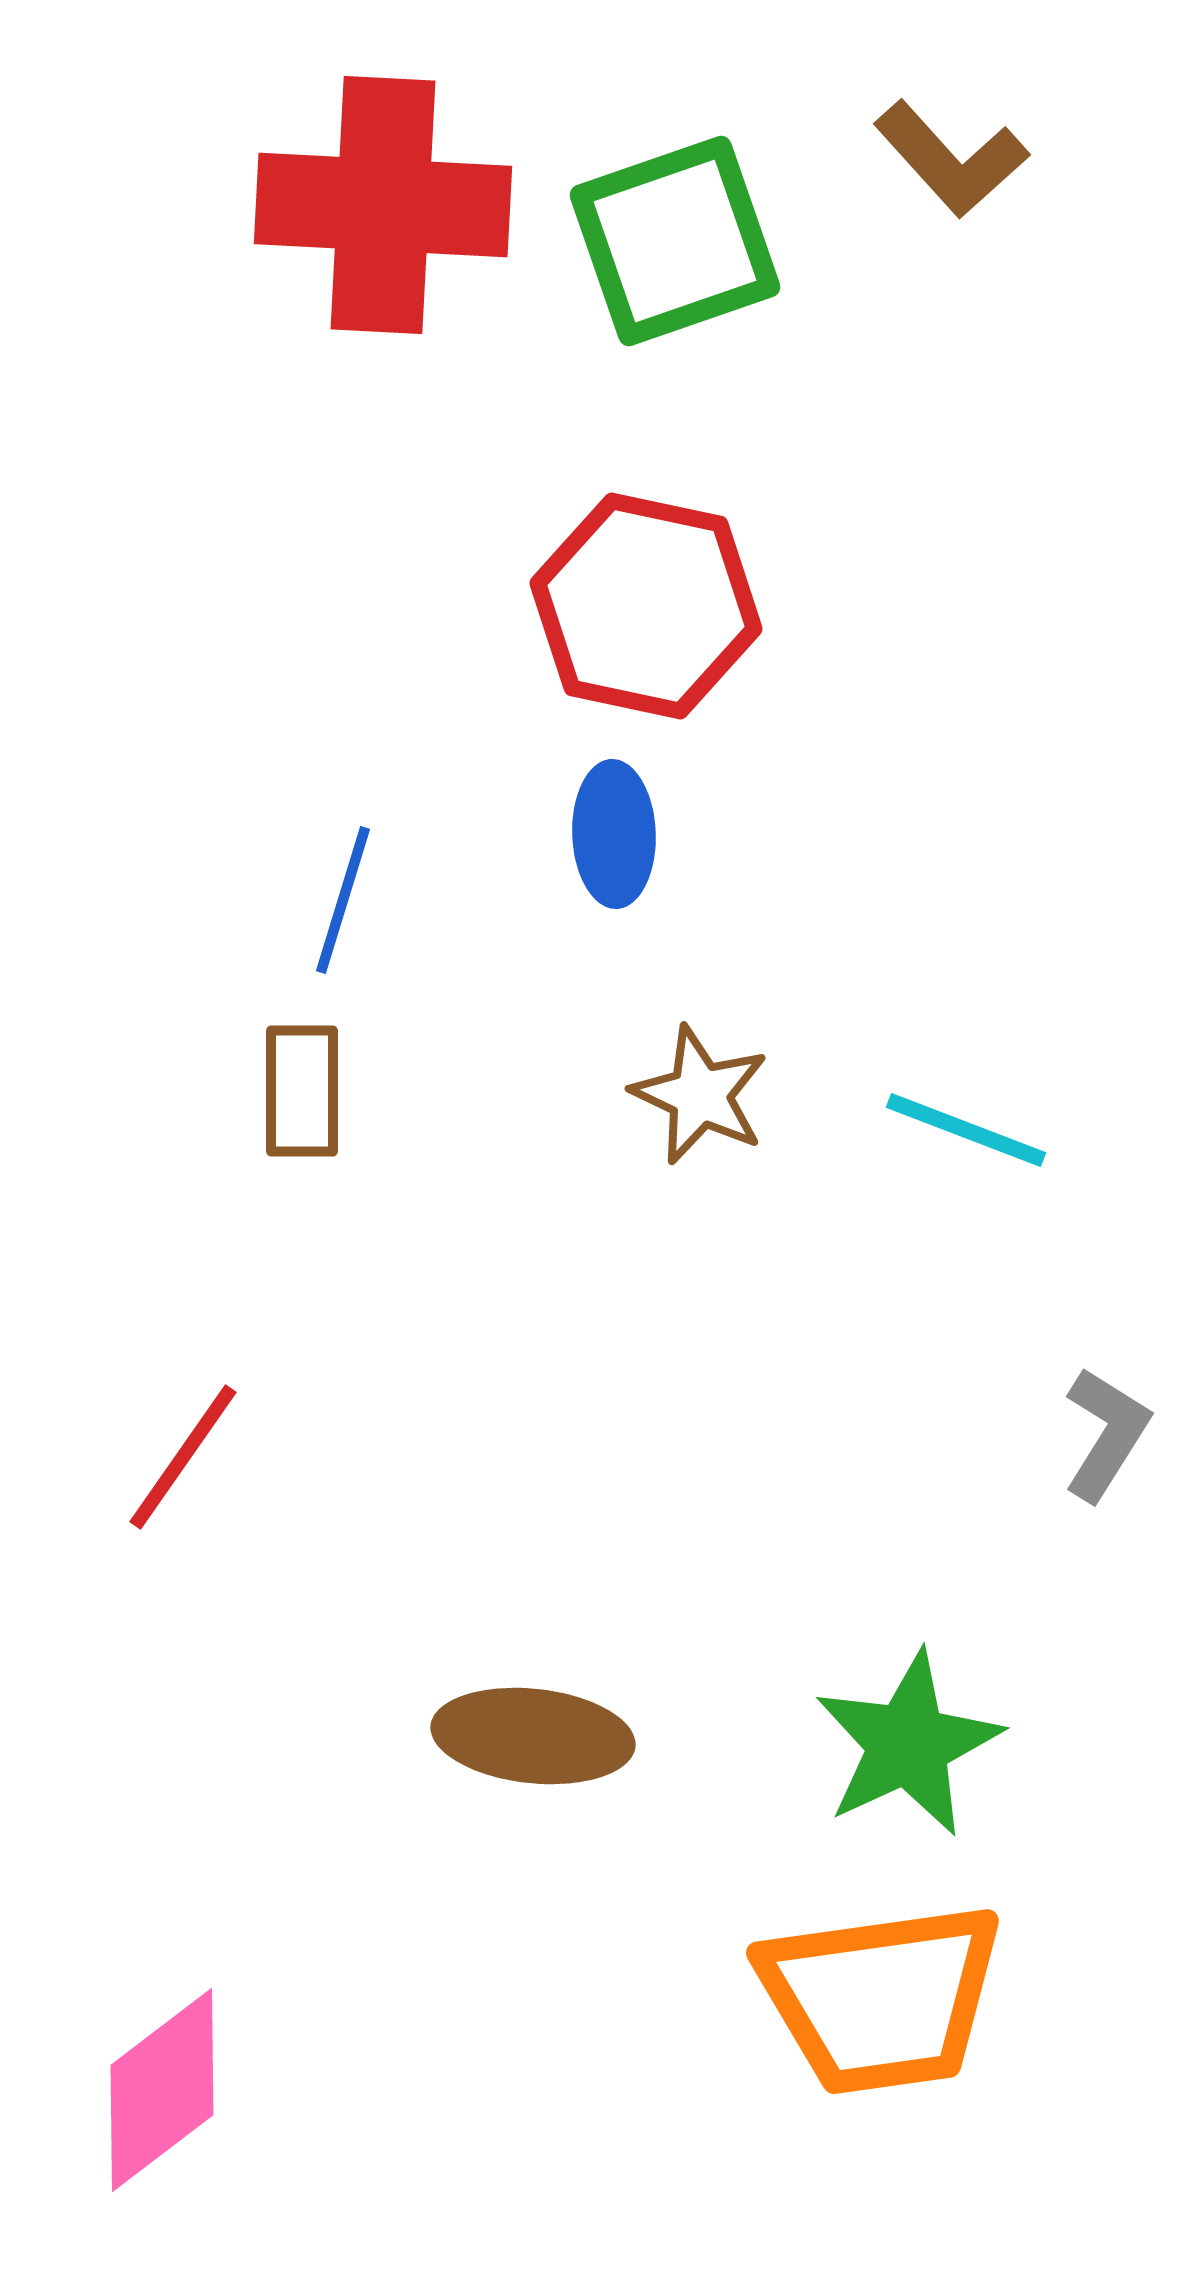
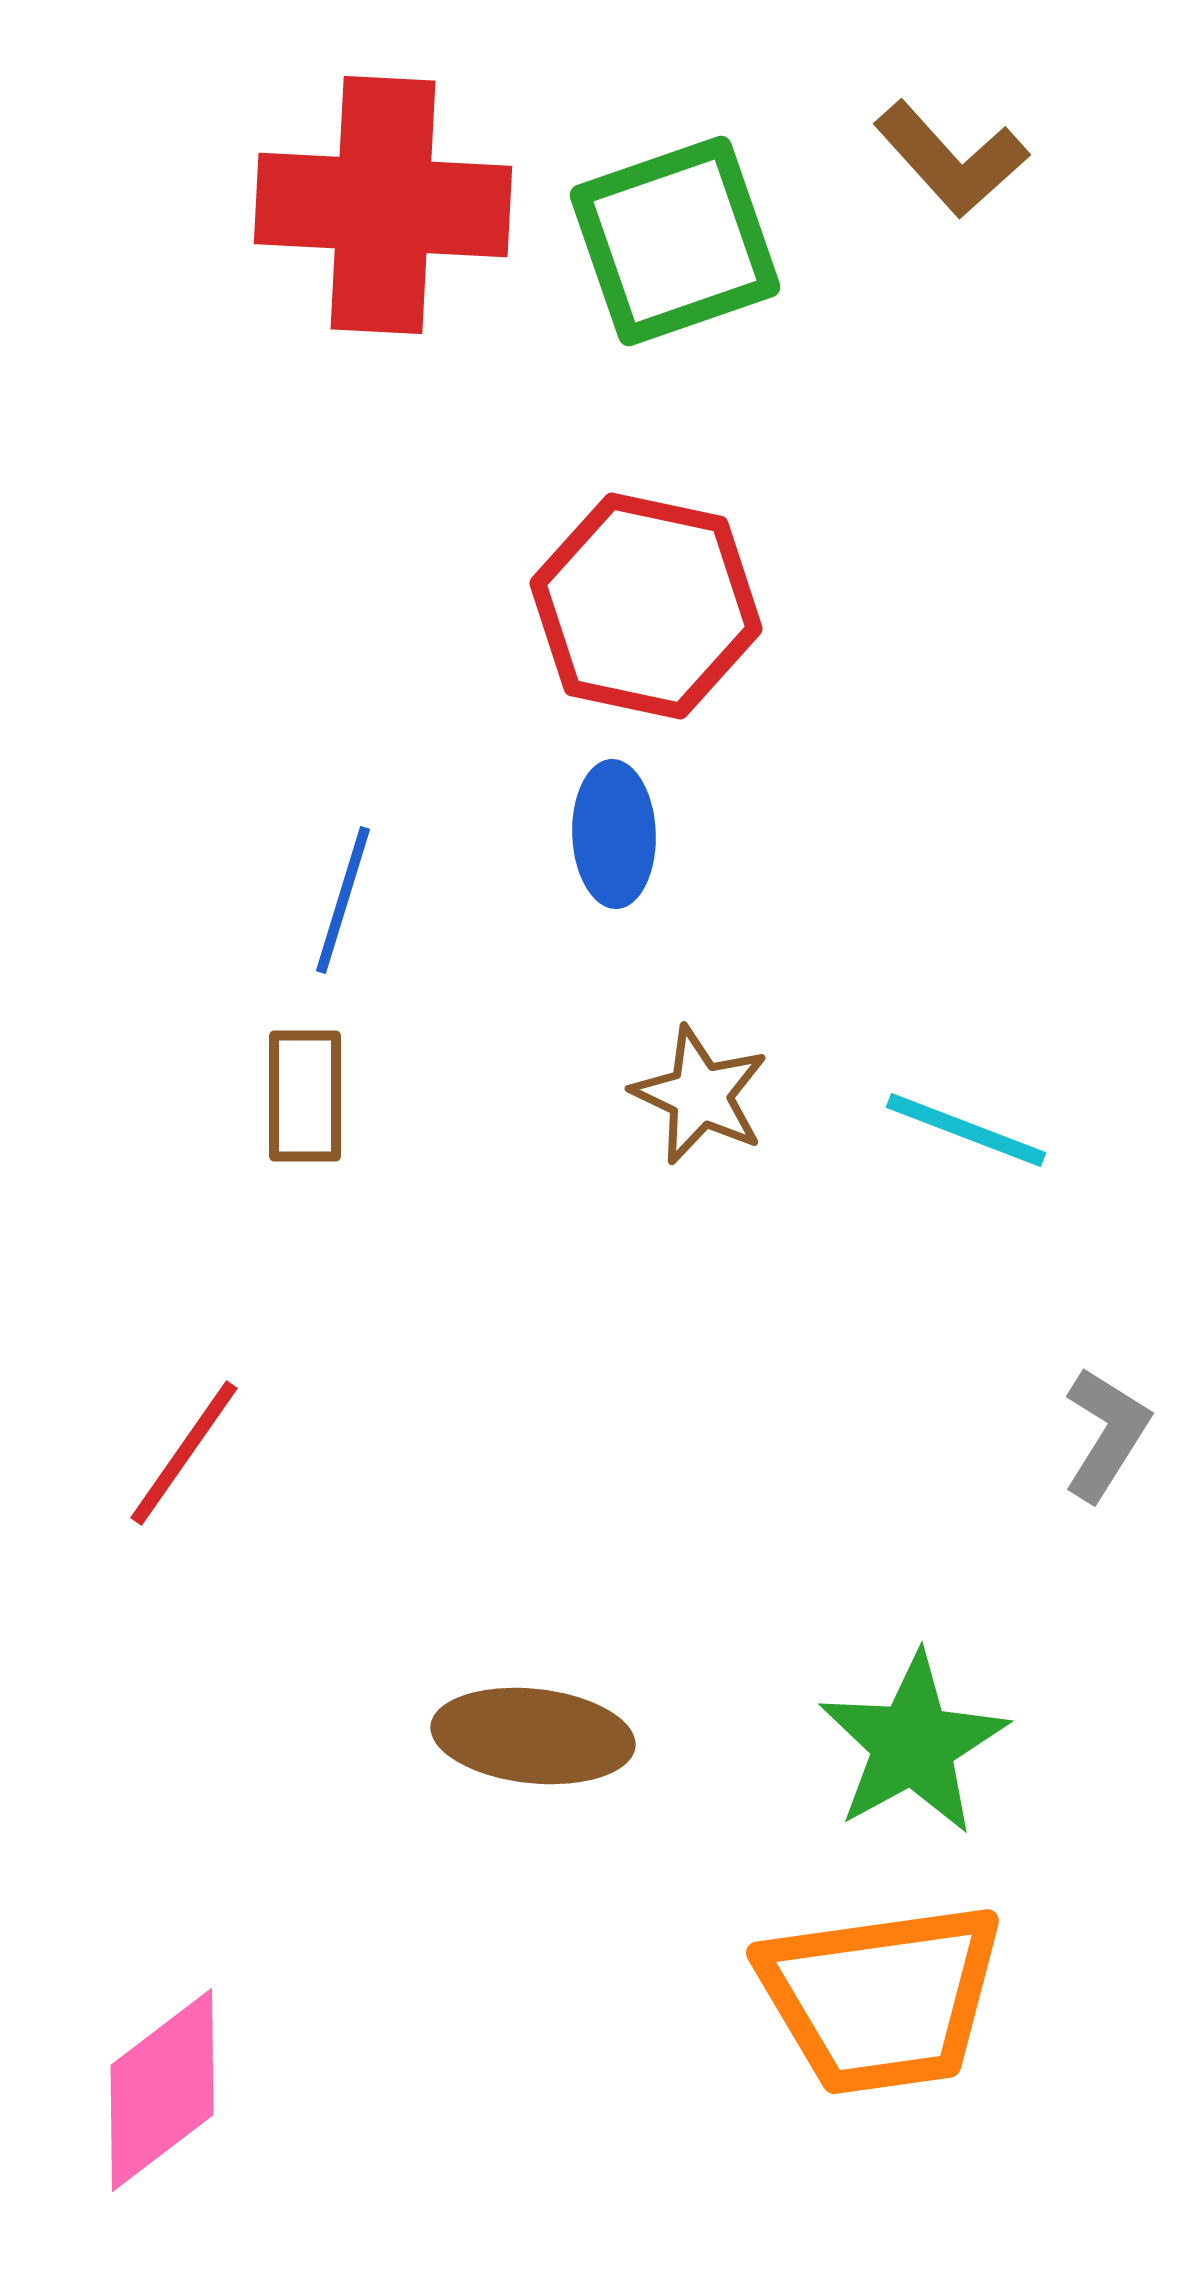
brown rectangle: moved 3 px right, 5 px down
red line: moved 1 px right, 4 px up
green star: moved 5 px right; rotated 4 degrees counterclockwise
